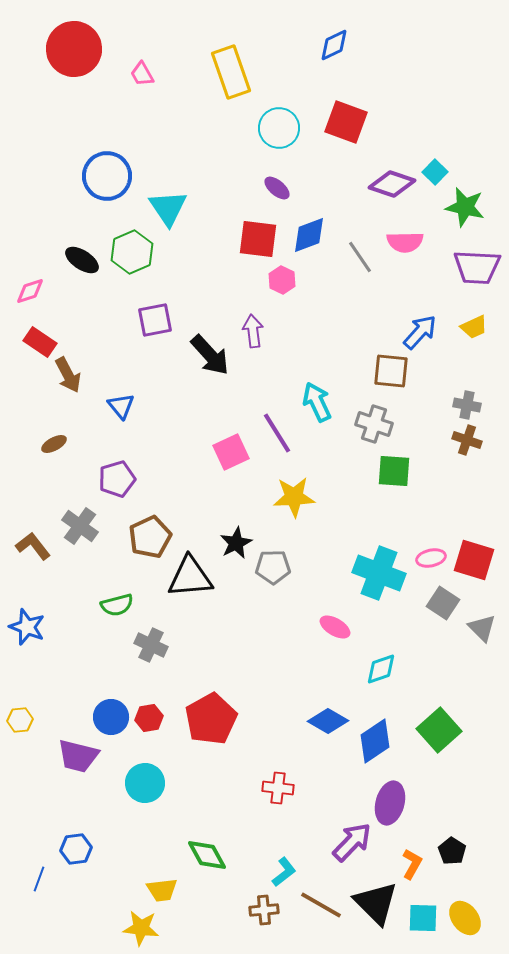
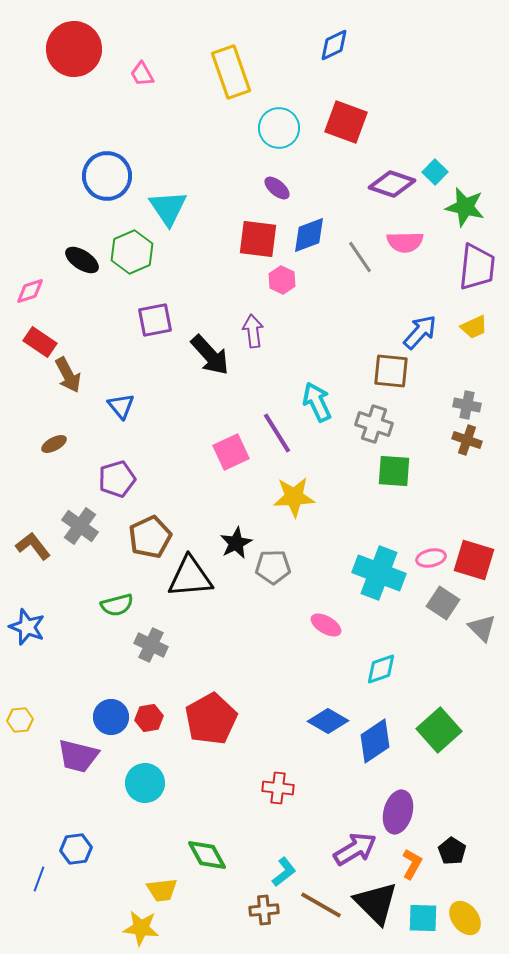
purple trapezoid at (477, 267): rotated 87 degrees counterclockwise
pink ellipse at (335, 627): moved 9 px left, 2 px up
purple ellipse at (390, 803): moved 8 px right, 9 px down
purple arrow at (352, 842): moved 3 px right, 7 px down; rotated 15 degrees clockwise
